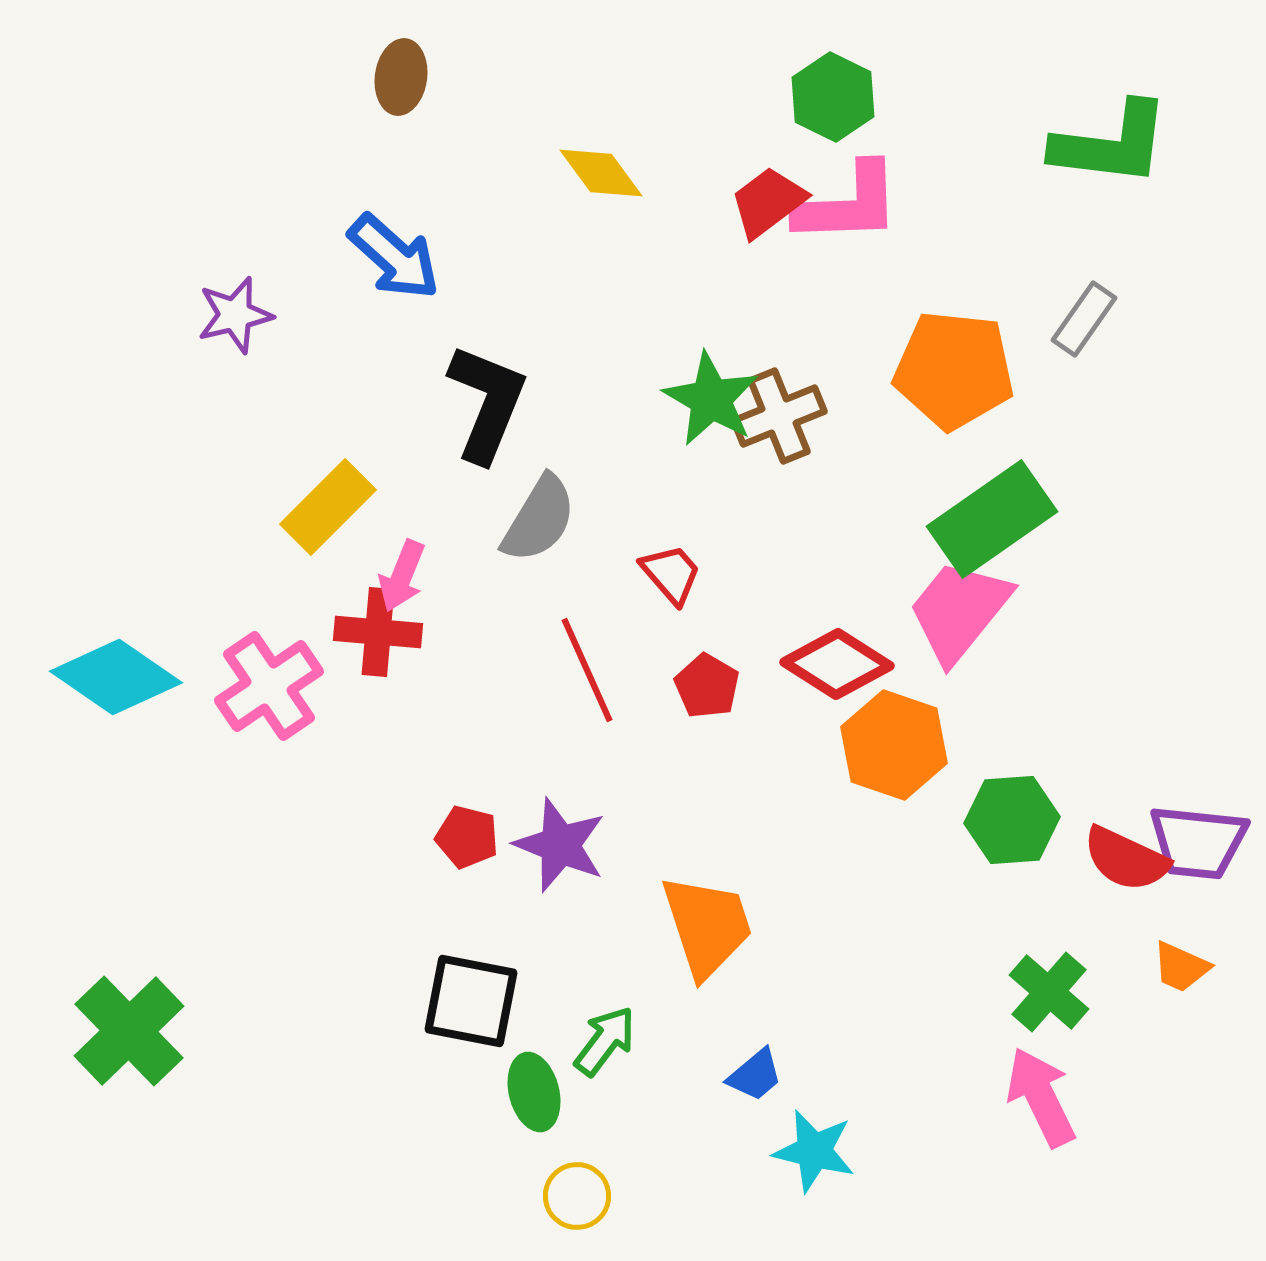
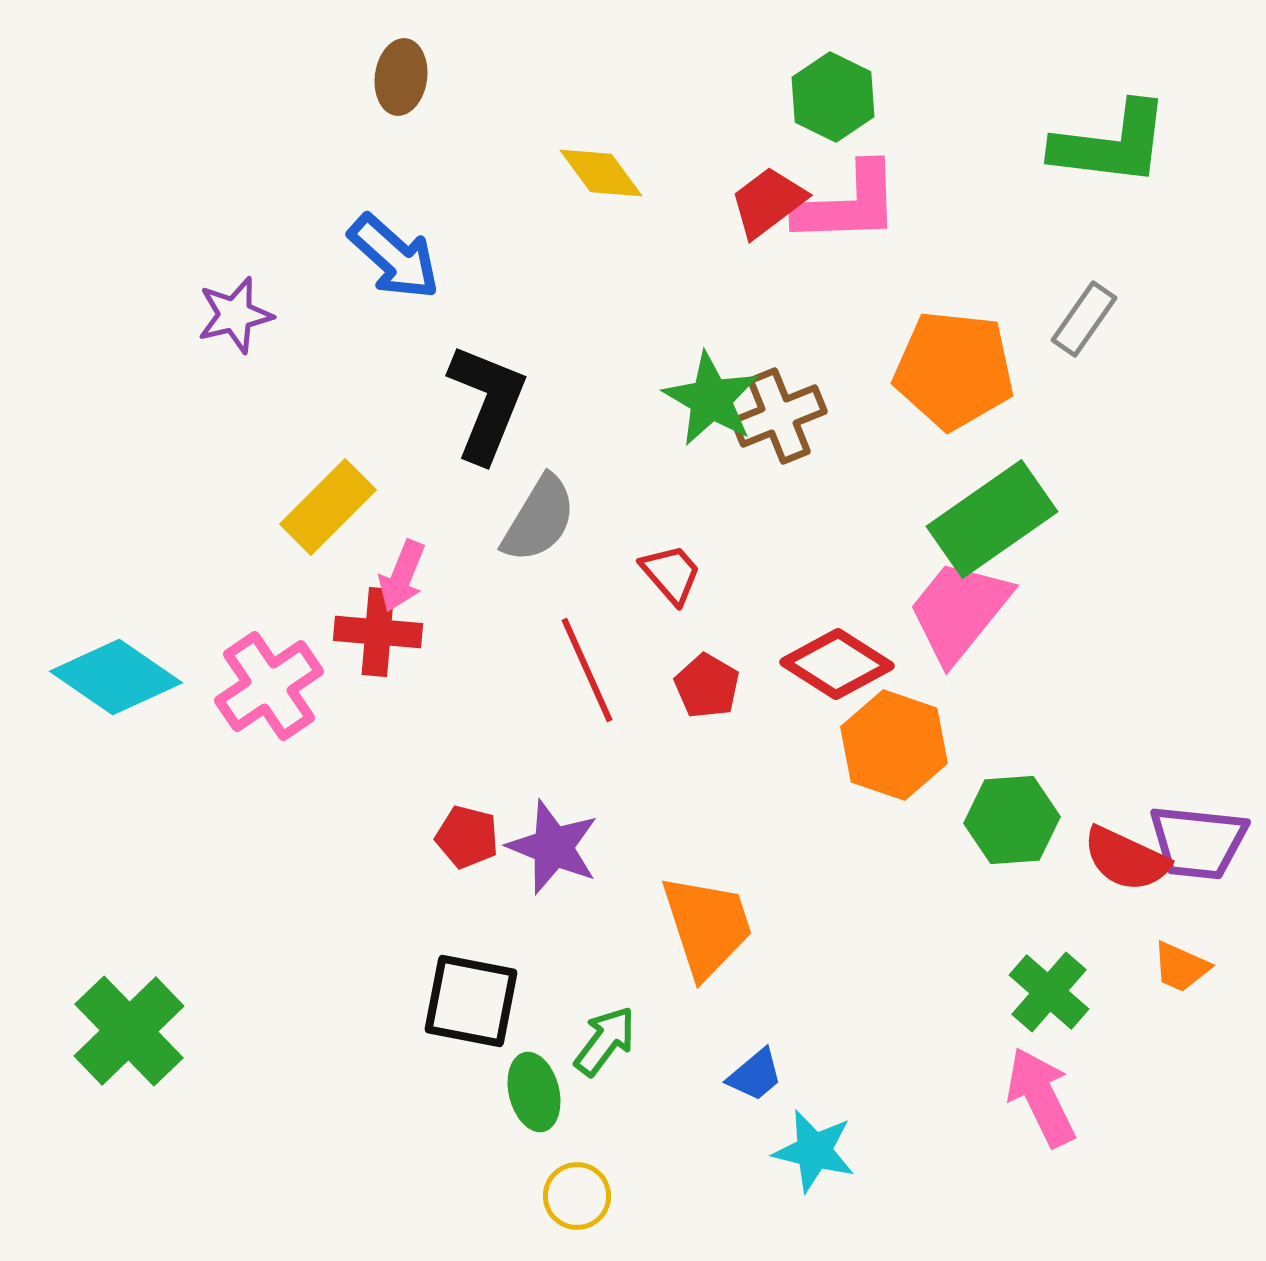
purple star at (560, 845): moved 7 px left, 2 px down
